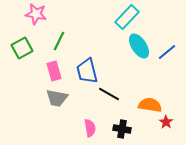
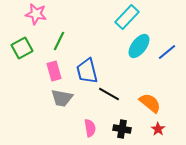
cyan ellipse: rotated 70 degrees clockwise
gray trapezoid: moved 5 px right
orange semicircle: moved 2 px up; rotated 30 degrees clockwise
red star: moved 8 px left, 7 px down
